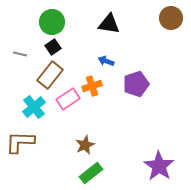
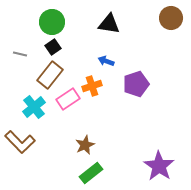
brown L-shape: rotated 136 degrees counterclockwise
